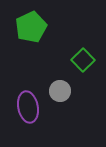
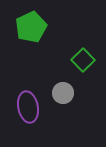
gray circle: moved 3 px right, 2 px down
